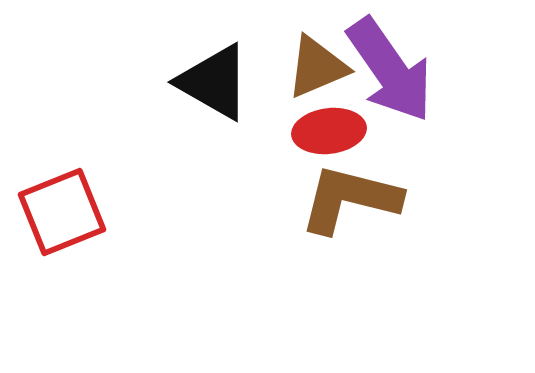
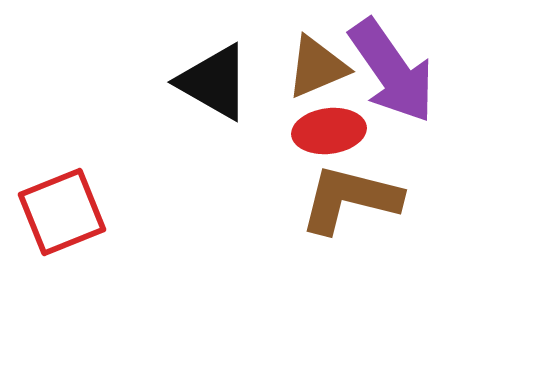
purple arrow: moved 2 px right, 1 px down
